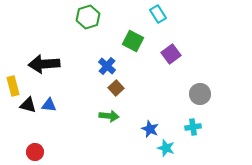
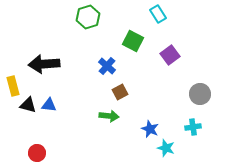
purple square: moved 1 px left, 1 px down
brown square: moved 4 px right, 4 px down; rotated 14 degrees clockwise
red circle: moved 2 px right, 1 px down
